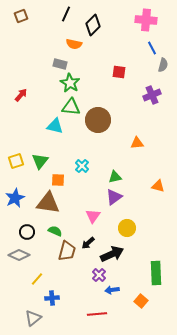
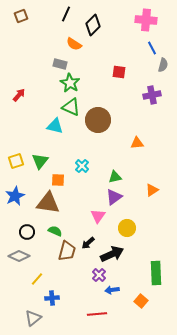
orange semicircle at (74, 44): rotated 21 degrees clockwise
red arrow at (21, 95): moved 2 px left
purple cross at (152, 95): rotated 12 degrees clockwise
green triangle at (71, 107): rotated 18 degrees clockwise
orange triangle at (158, 186): moved 6 px left, 4 px down; rotated 48 degrees counterclockwise
blue star at (15, 198): moved 2 px up
pink triangle at (93, 216): moved 5 px right
gray diamond at (19, 255): moved 1 px down
